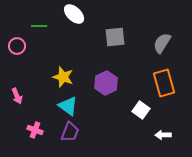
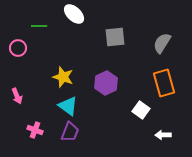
pink circle: moved 1 px right, 2 px down
